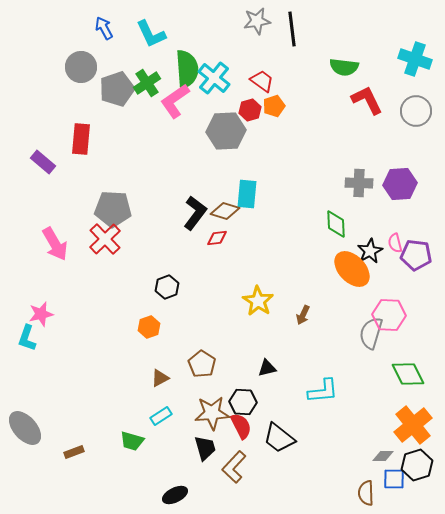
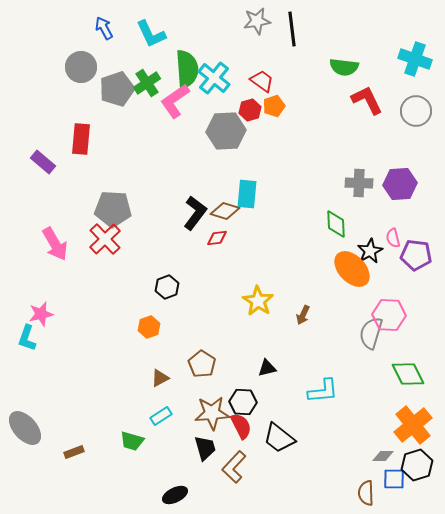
pink semicircle at (395, 243): moved 2 px left, 5 px up
